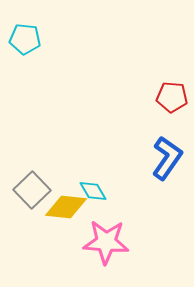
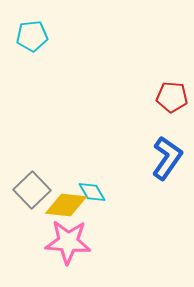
cyan pentagon: moved 7 px right, 3 px up; rotated 12 degrees counterclockwise
cyan diamond: moved 1 px left, 1 px down
yellow diamond: moved 2 px up
pink star: moved 38 px left
